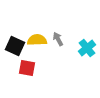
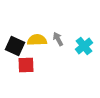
cyan cross: moved 3 px left, 2 px up
red square: moved 1 px left, 3 px up; rotated 12 degrees counterclockwise
